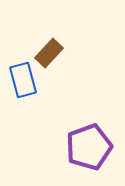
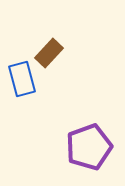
blue rectangle: moved 1 px left, 1 px up
